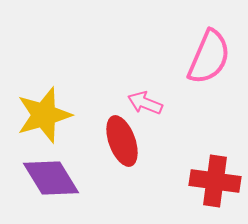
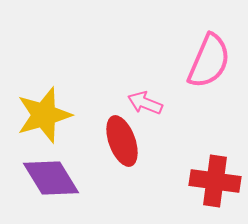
pink semicircle: moved 4 px down
